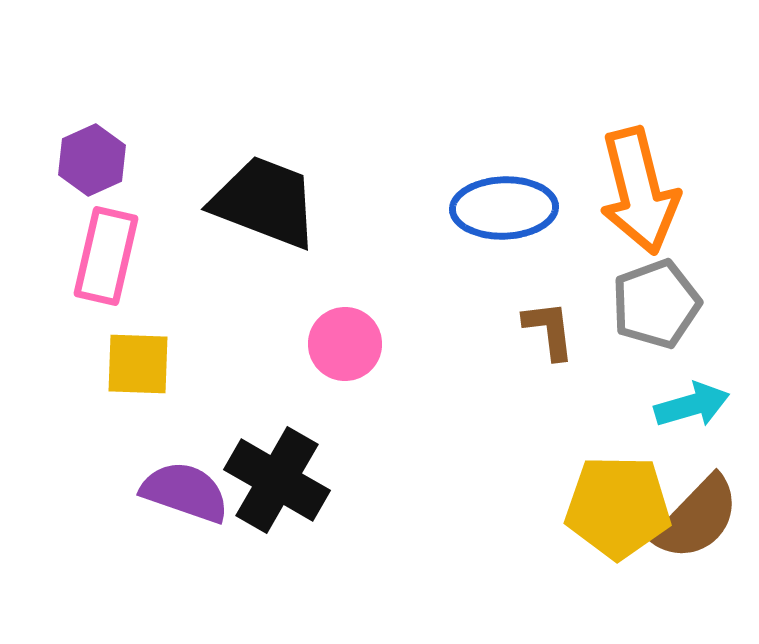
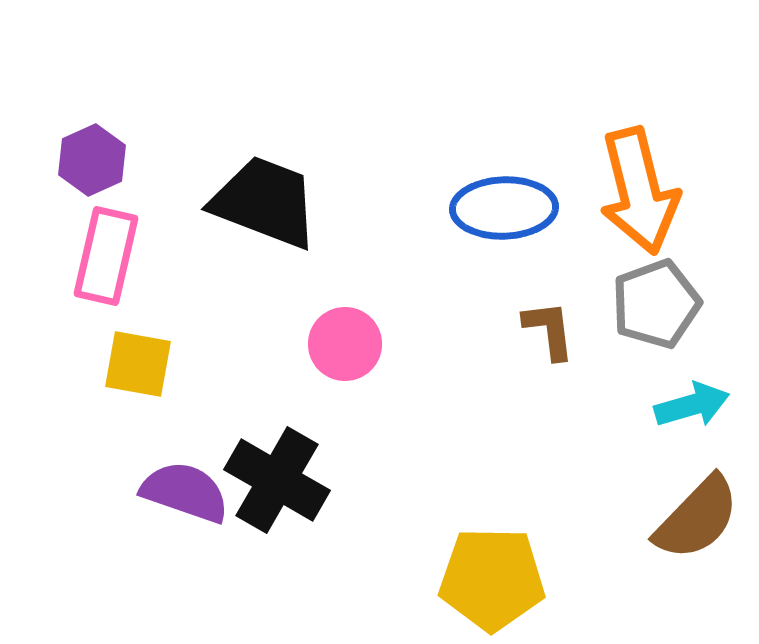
yellow square: rotated 8 degrees clockwise
yellow pentagon: moved 126 px left, 72 px down
